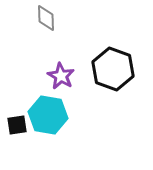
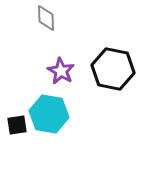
black hexagon: rotated 9 degrees counterclockwise
purple star: moved 5 px up
cyan hexagon: moved 1 px right, 1 px up
